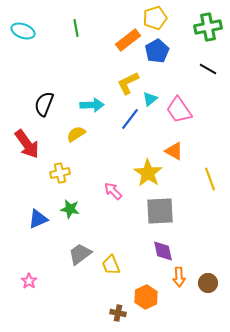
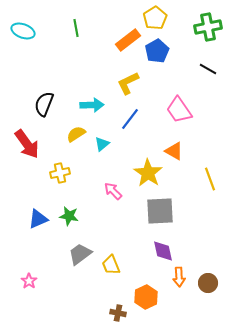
yellow pentagon: rotated 15 degrees counterclockwise
cyan triangle: moved 48 px left, 45 px down
green star: moved 1 px left, 7 px down
